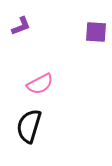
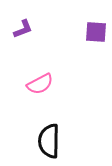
purple L-shape: moved 2 px right, 3 px down
black semicircle: moved 20 px right, 15 px down; rotated 16 degrees counterclockwise
